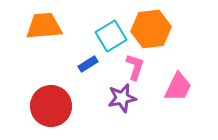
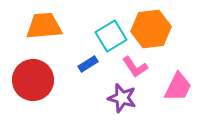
pink L-shape: rotated 128 degrees clockwise
purple star: rotated 28 degrees clockwise
red circle: moved 18 px left, 26 px up
